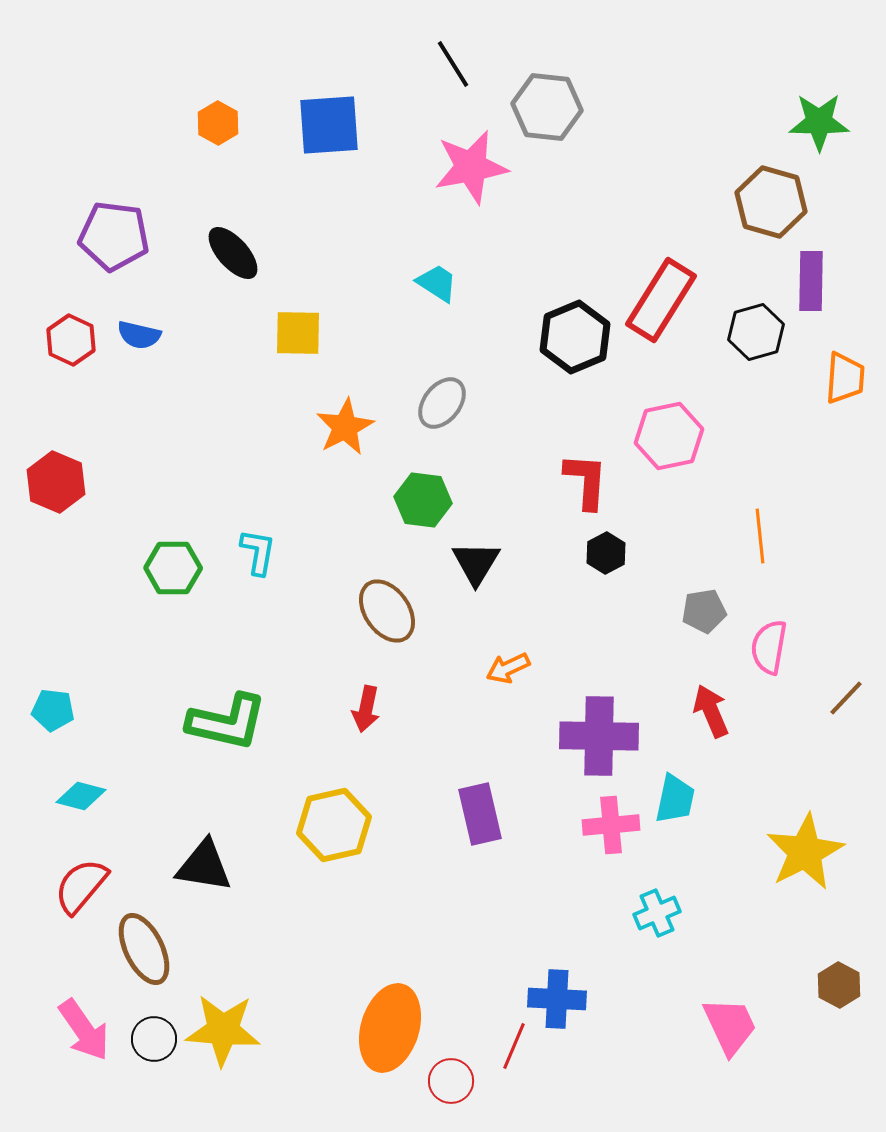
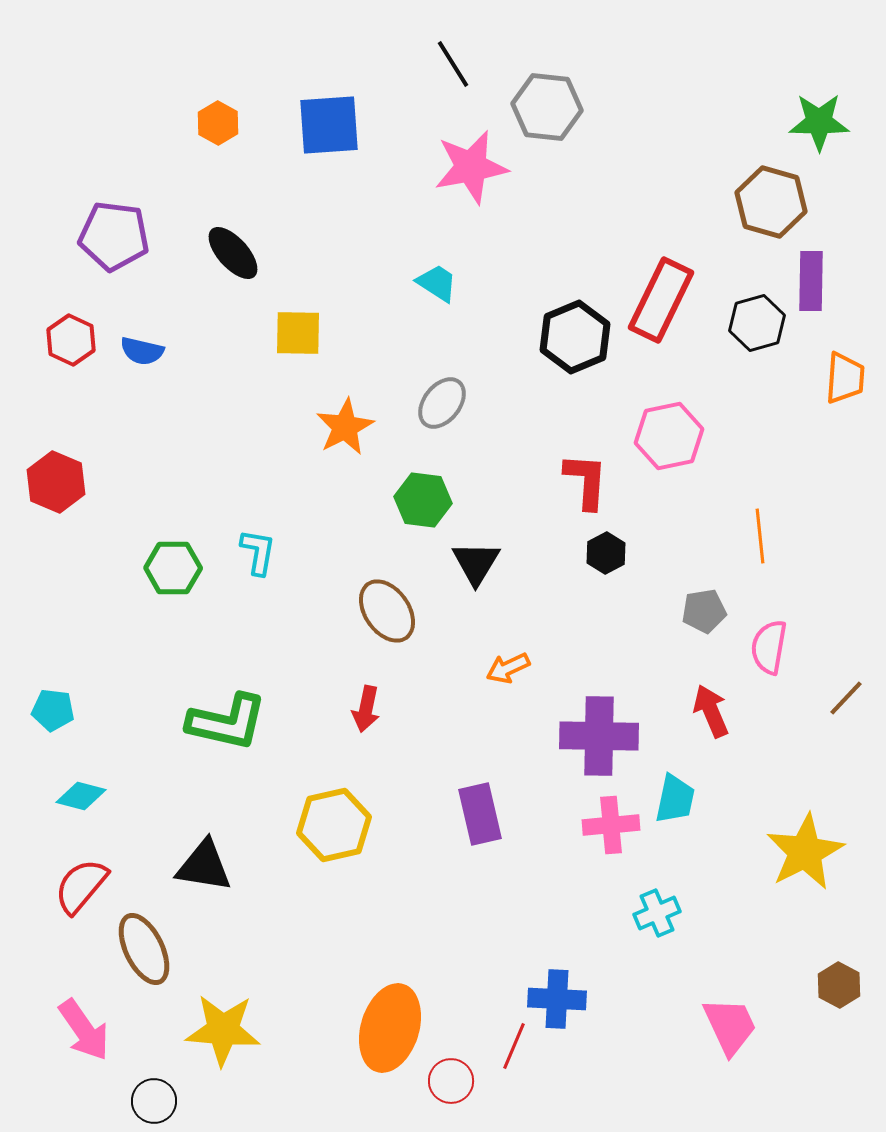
red rectangle at (661, 300): rotated 6 degrees counterclockwise
black hexagon at (756, 332): moved 1 px right, 9 px up
blue semicircle at (139, 335): moved 3 px right, 16 px down
black circle at (154, 1039): moved 62 px down
